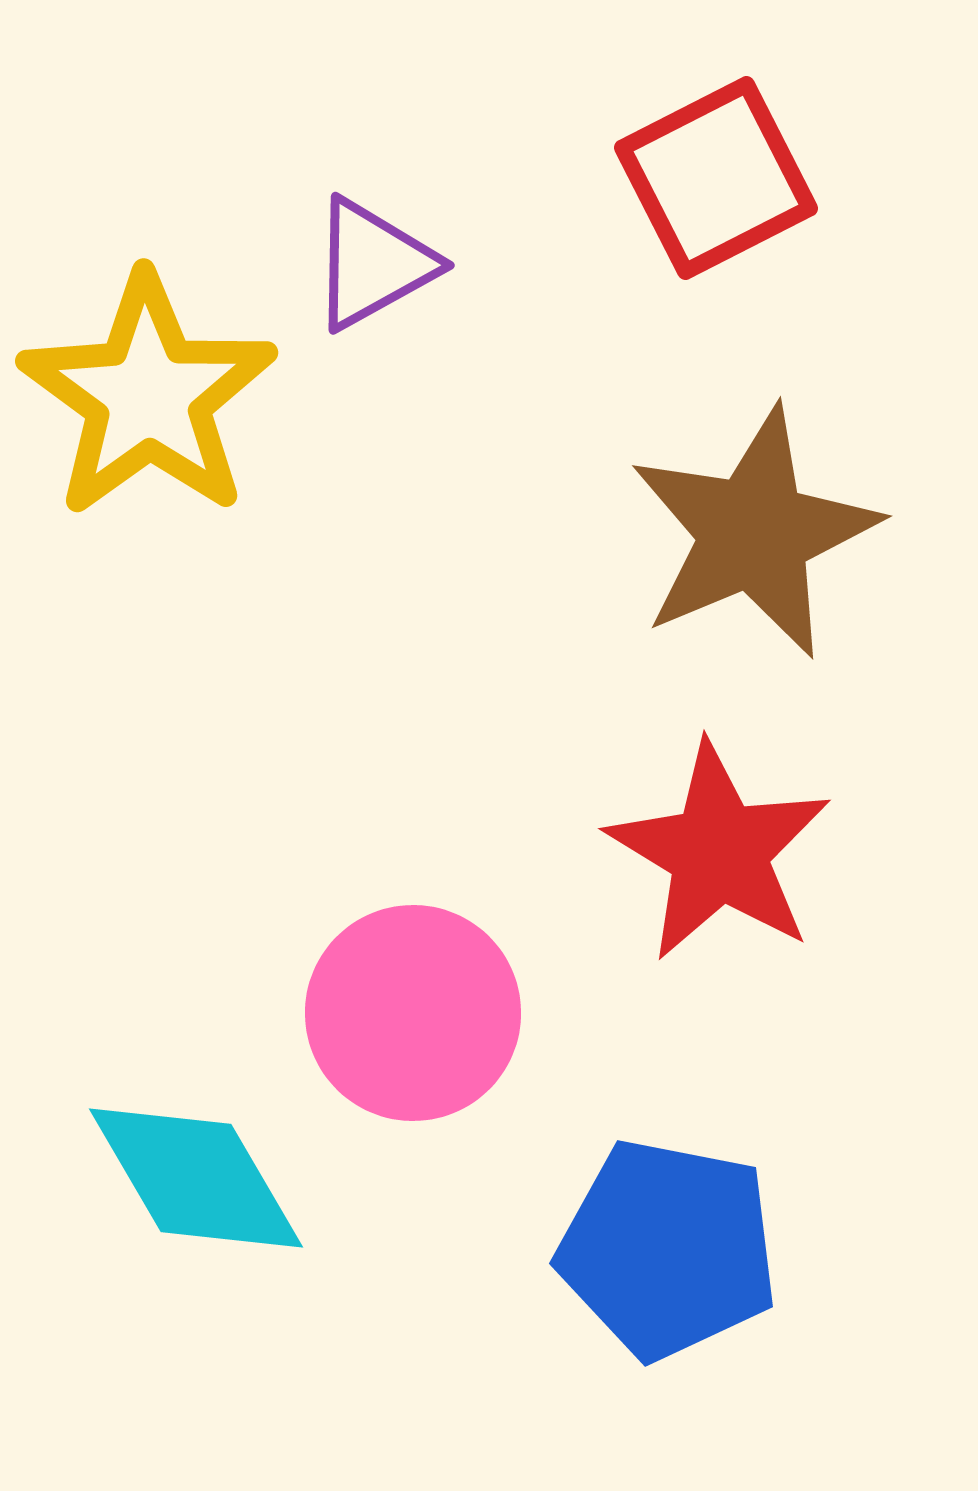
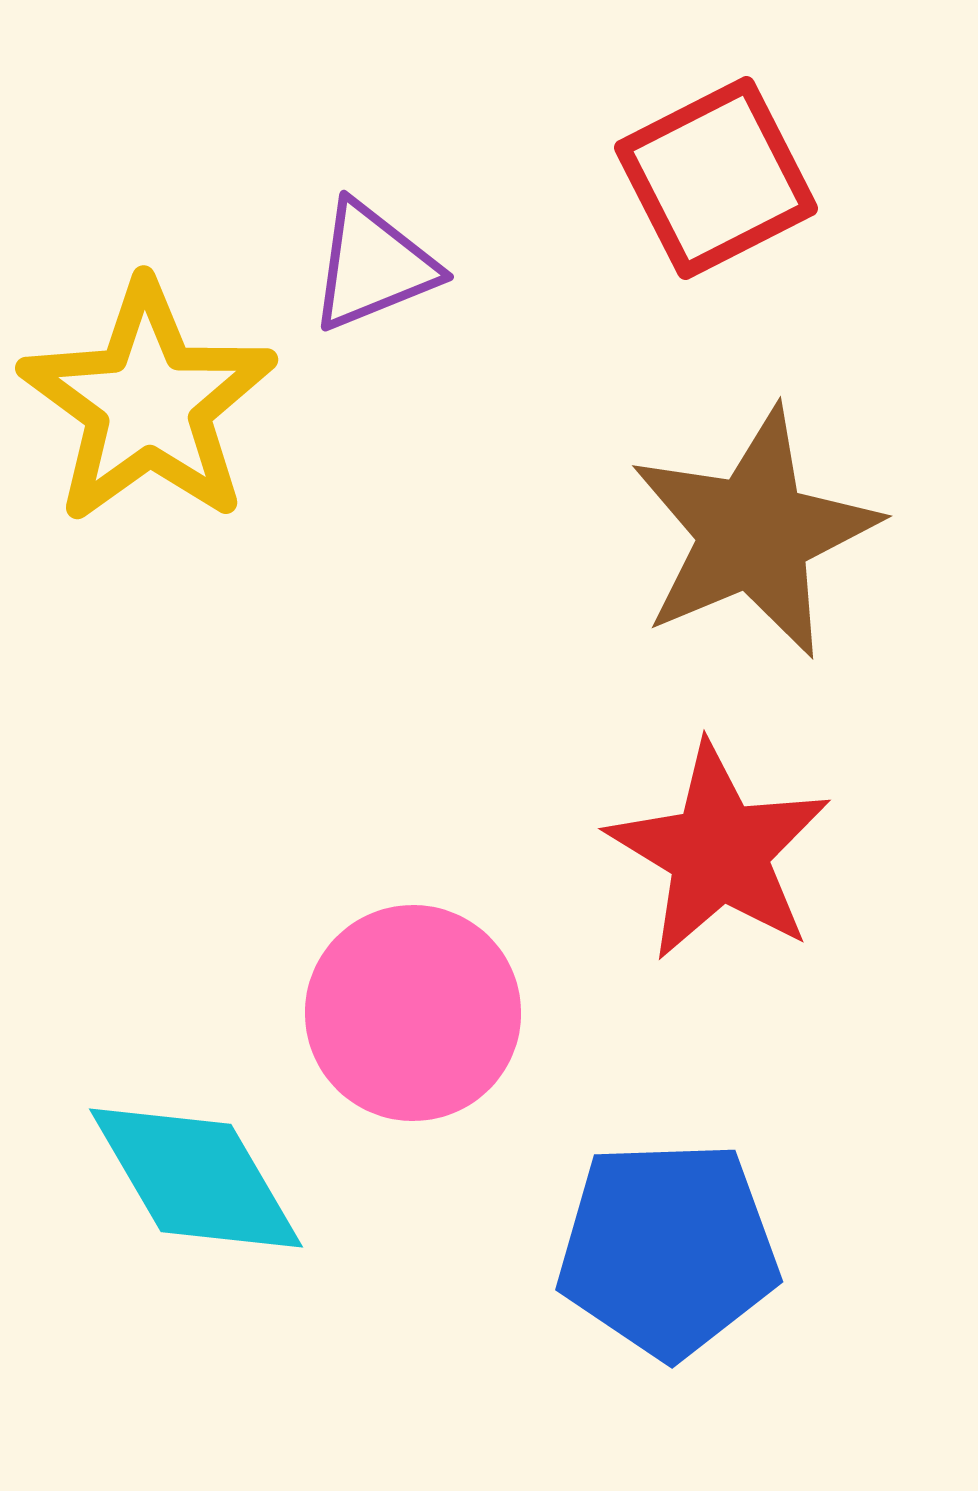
purple triangle: moved 2 px down; rotated 7 degrees clockwise
yellow star: moved 7 px down
blue pentagon: rotated 13 degrees counterclockwise
